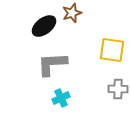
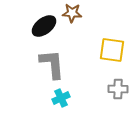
brown star: rotated 24 degrees clockwise
gray L-shape: rotated 88 degrees clockwise
